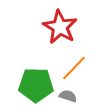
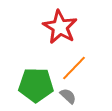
gray semicircle: rotated 24 degrees clockwise
